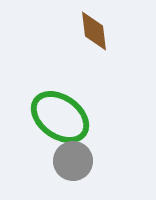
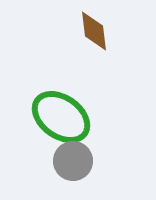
green ellipse: moved 1 px right
